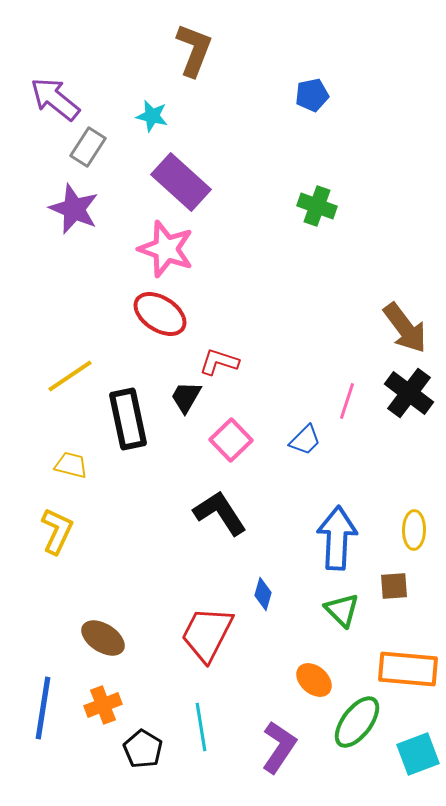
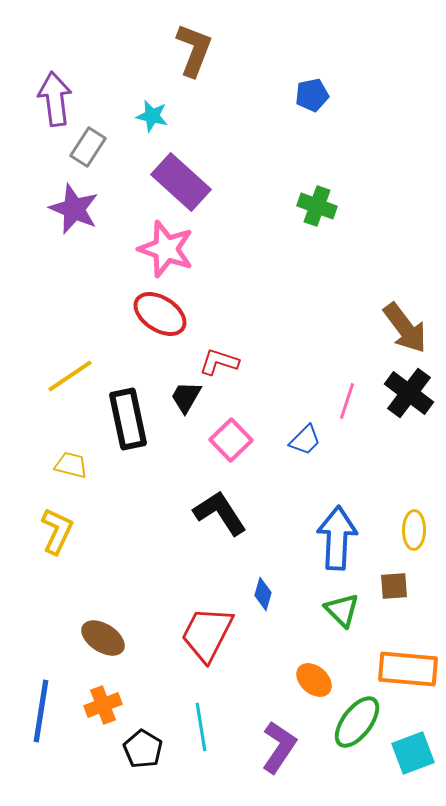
purple arrow: rotated 44 degrees clockwise
blue line: moved 2 px left, 3 px down
cyan square: moved 5 px left, 1 px up
